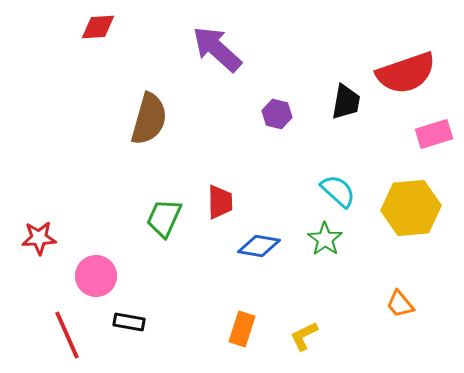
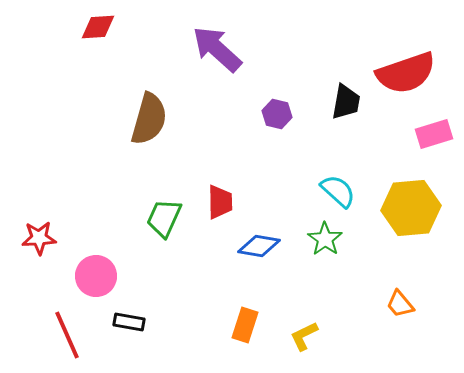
orange rectangle: moved 3 px right, 4 px up
